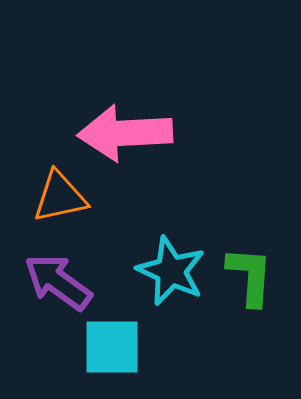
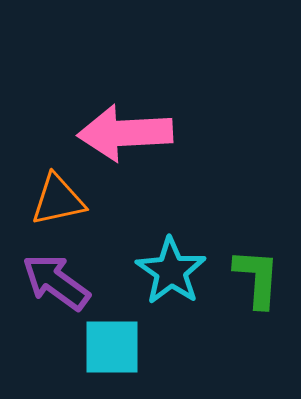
orange triangle: moved 2 px left, 3 px down
cyan star: rotated 10 degrees clockwise
green L-shape: moved 7 px right, 2 px down
purple arrow: moved 2 px left
